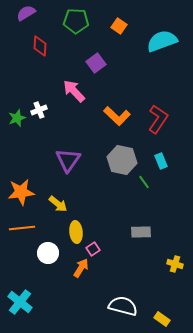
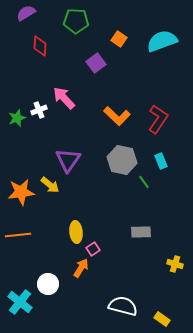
orange square: moved 13 px down
pink arrow: moved 10 px left, 7 px down
yellow arrow: moved 8 px left, 19 px up
orange line: moved 4 px left, 7 px down
white circle: moved 31 px down
